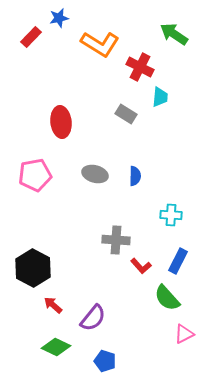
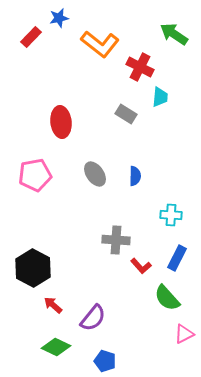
orange L-shape: rotated 6 degrees clockwise
gray ellipse: rotated 40 degrees clockwise
blue rectangle: moved 1 px left, 3 px up
